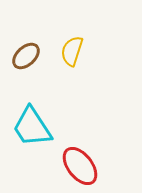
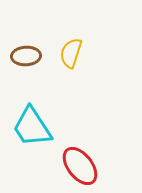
yellow semicircle: moved 1 px left, 2 px down
brown ellipse: rotated 40 degrees clockwise
